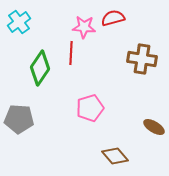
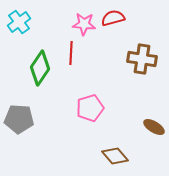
pink star: moved 3 px up
